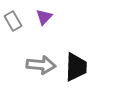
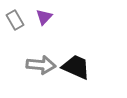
gray rectangle: moved 2 px right, 1 px up
black trapezoid: rotated 68 degrees counterclockwise
